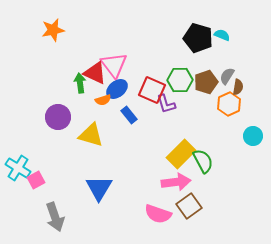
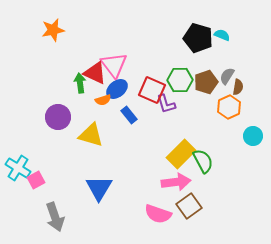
orange hexagon: moved 3 px down
